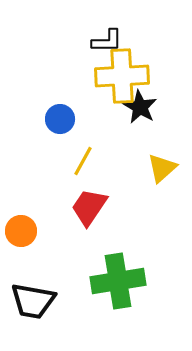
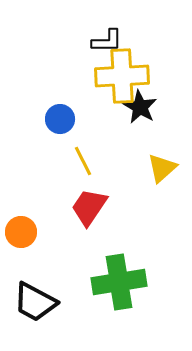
yellow line: rotated 56 degrees counterclockwise
orange circle: moved 1 px down
green cross: moved 1 px right, 1 px down
black trapezoid: moved 2 px right, 1 px down; rotated 18 degrees clockwise
